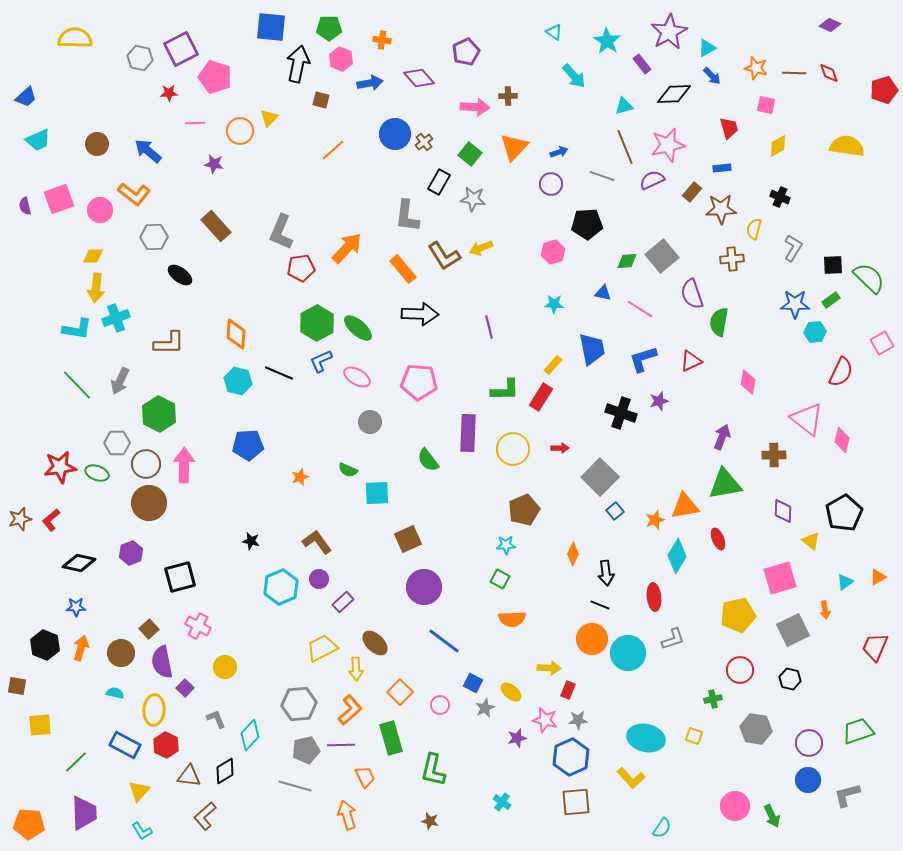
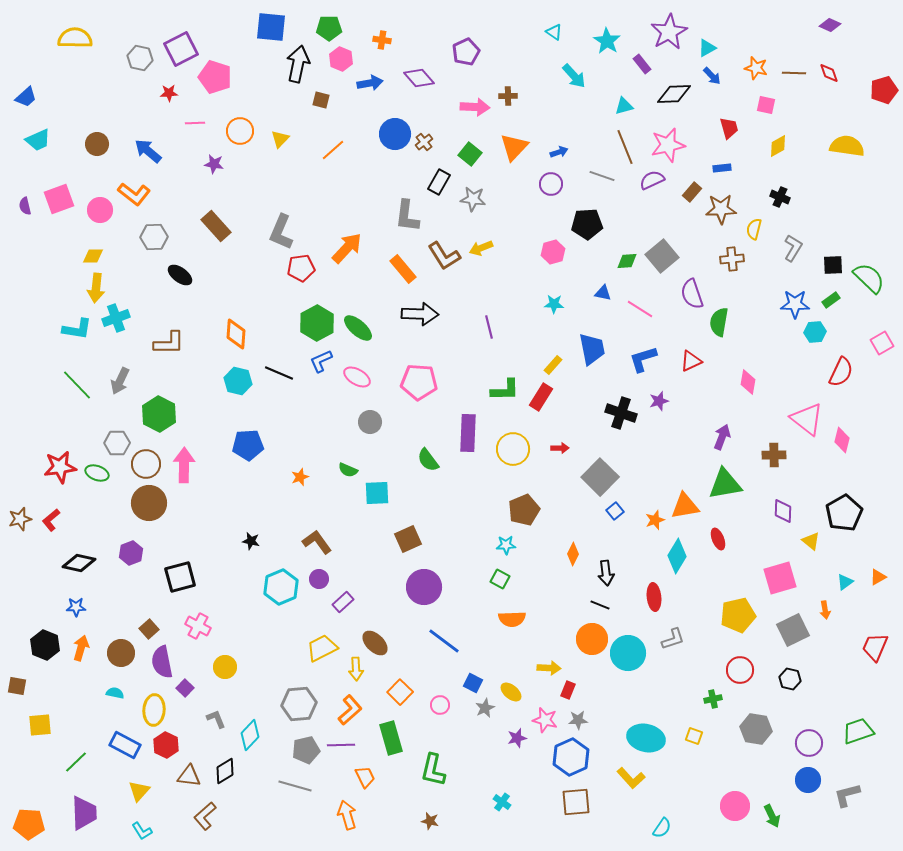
yellow triangle at (269, 118): moved 11 px right, 21 px down
